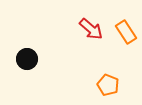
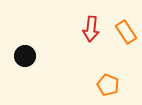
red arrow: rotated 55 degrees clockwise
black circle: moved 2 px left, 3 px up
